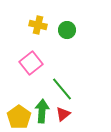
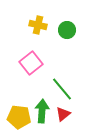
yellow pentagon: rotated 30 degrees counterclockwise
